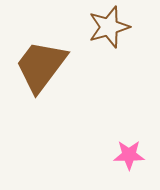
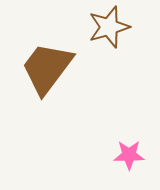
brown trapezoid: moved 6 px right, 2 px down
